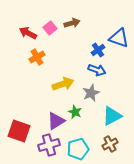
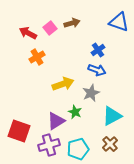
blue triangle: moved 16 px up
brown cross: rotated 14 degrees counterclockwise
